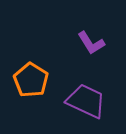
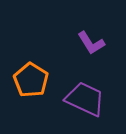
purple trapezoid: moved 1 px left, 2 px up
